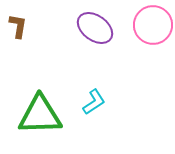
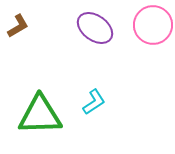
brown L-shape: rotated 50 degrees clockwise
